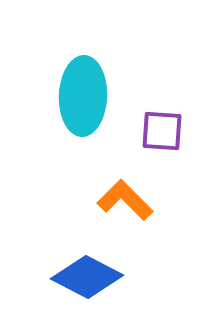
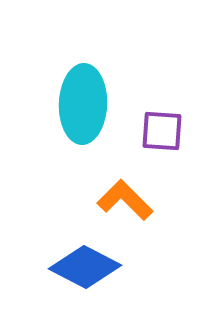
cyan ellipse: moved 8 px down
blue diamond: moved 2 px left, 10 px up
